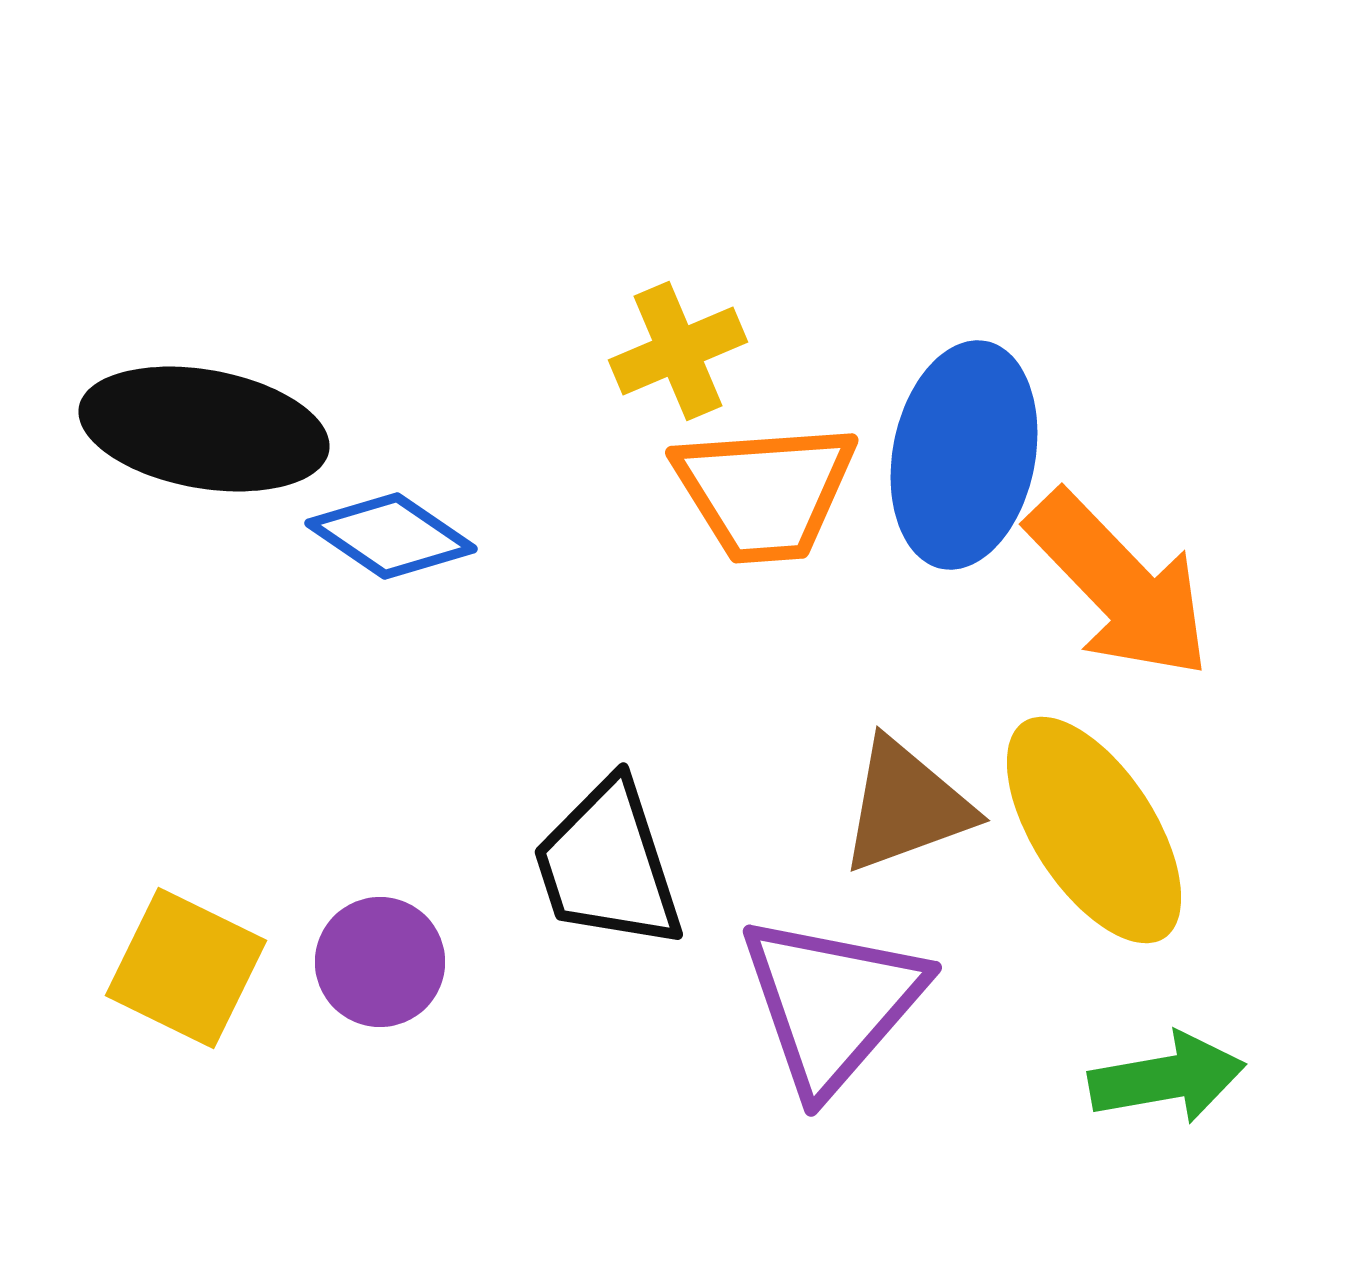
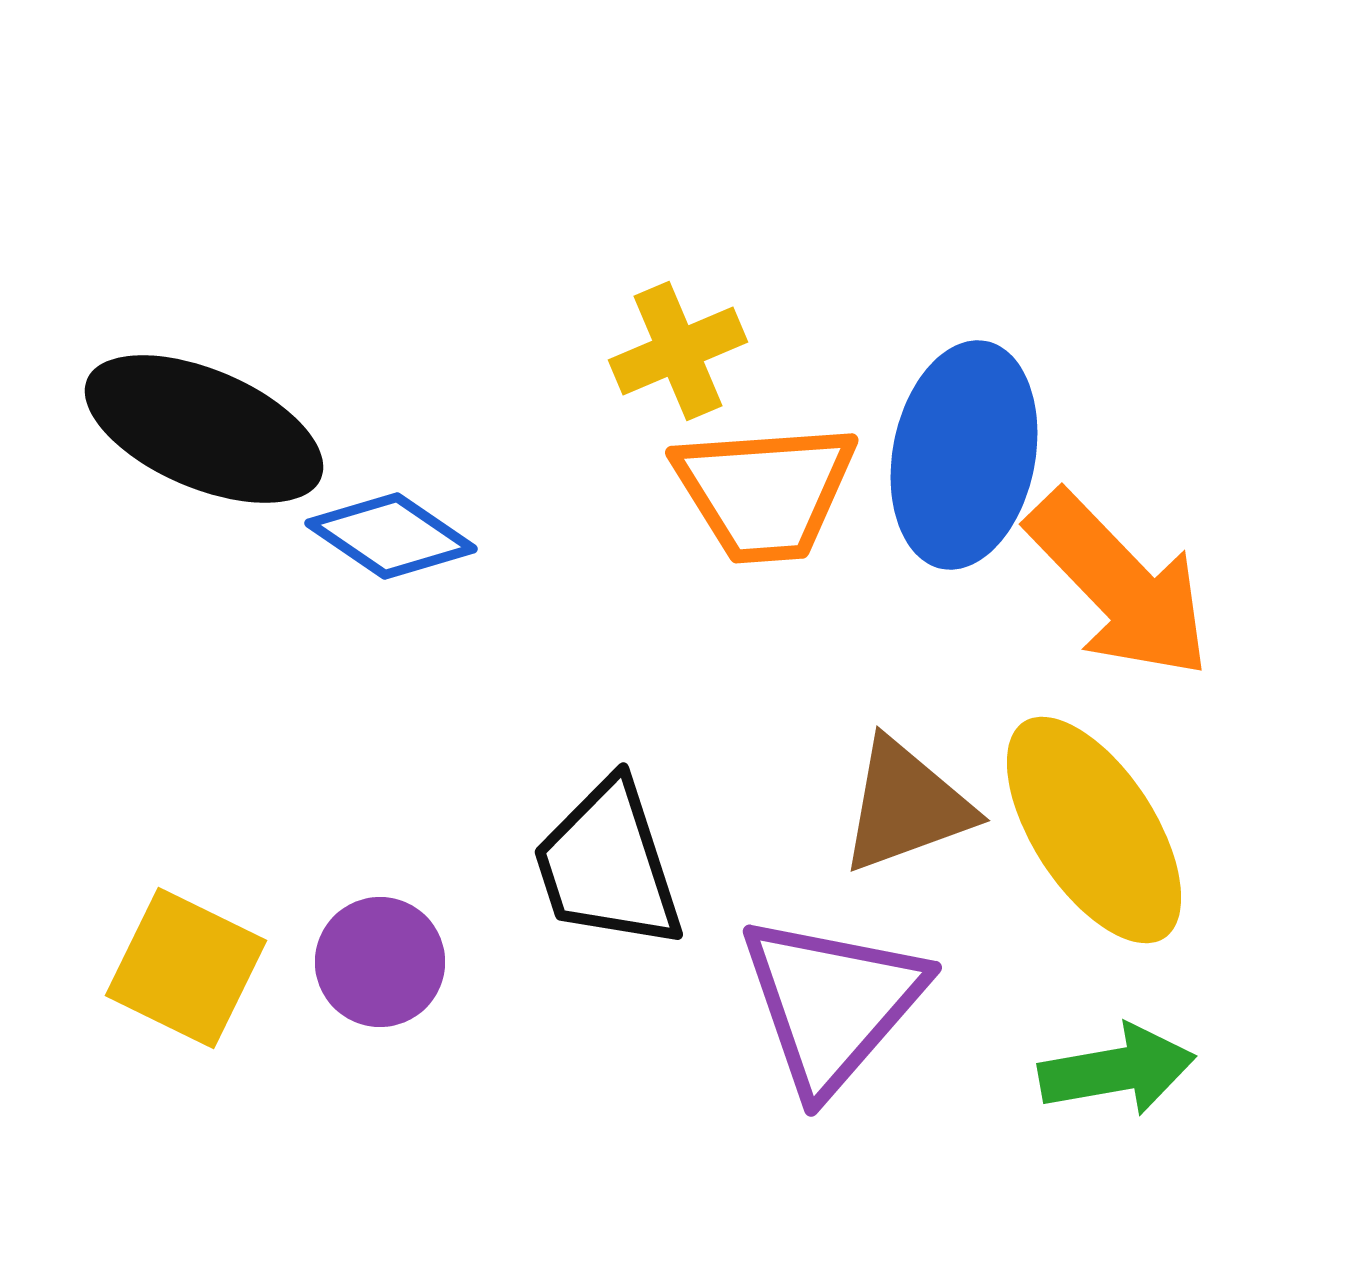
black ellipse: rotated 13 degrees clockwise
green arrow: moved 50 px left, 8 px up
